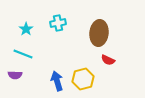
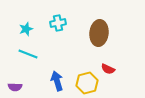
cyan star: rotated 16 degrees clockwise
cyan line: moved 5 px right
red semicircle: moved 9 px down
purple semicircle: moved 12 px down
yellow hexagon: moved 4 px right, 4 px down
